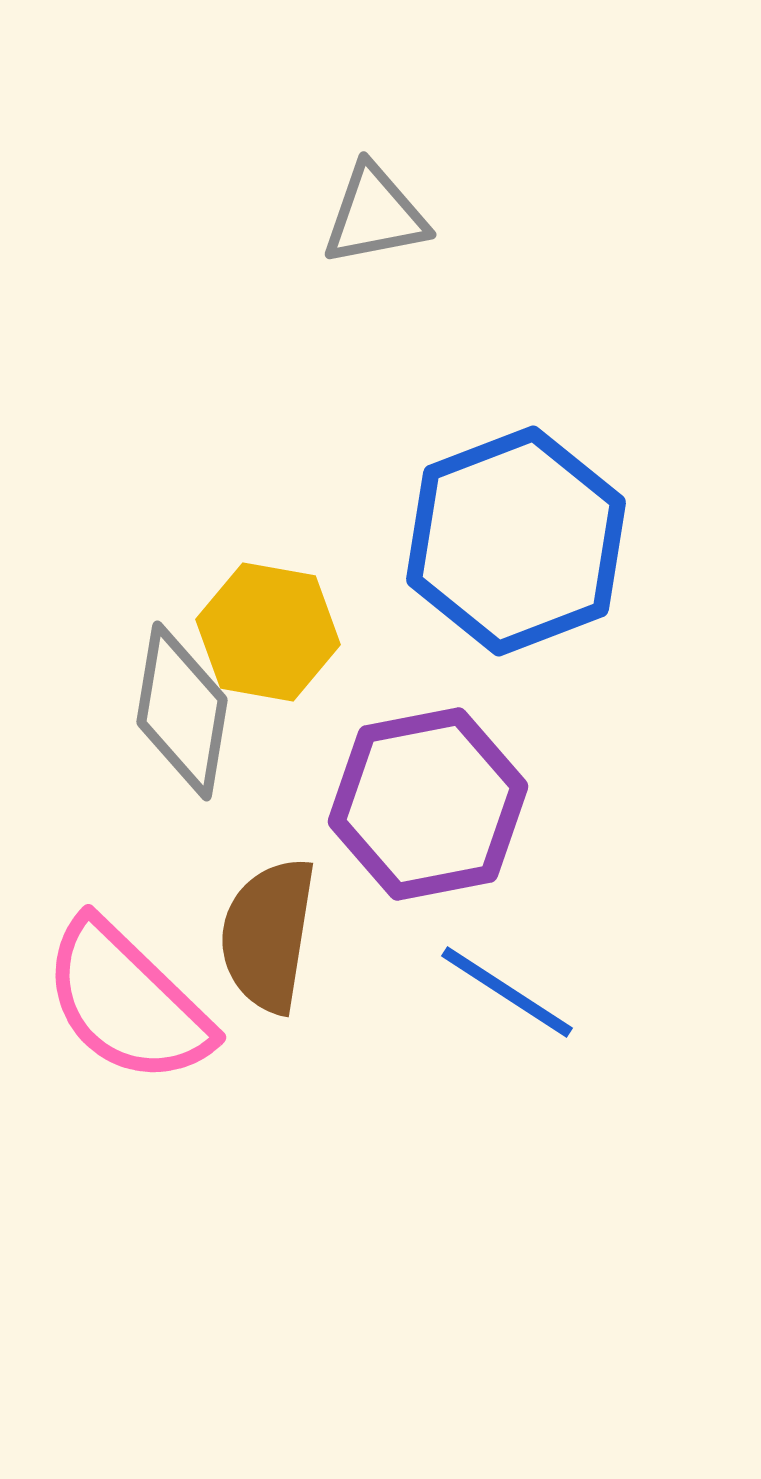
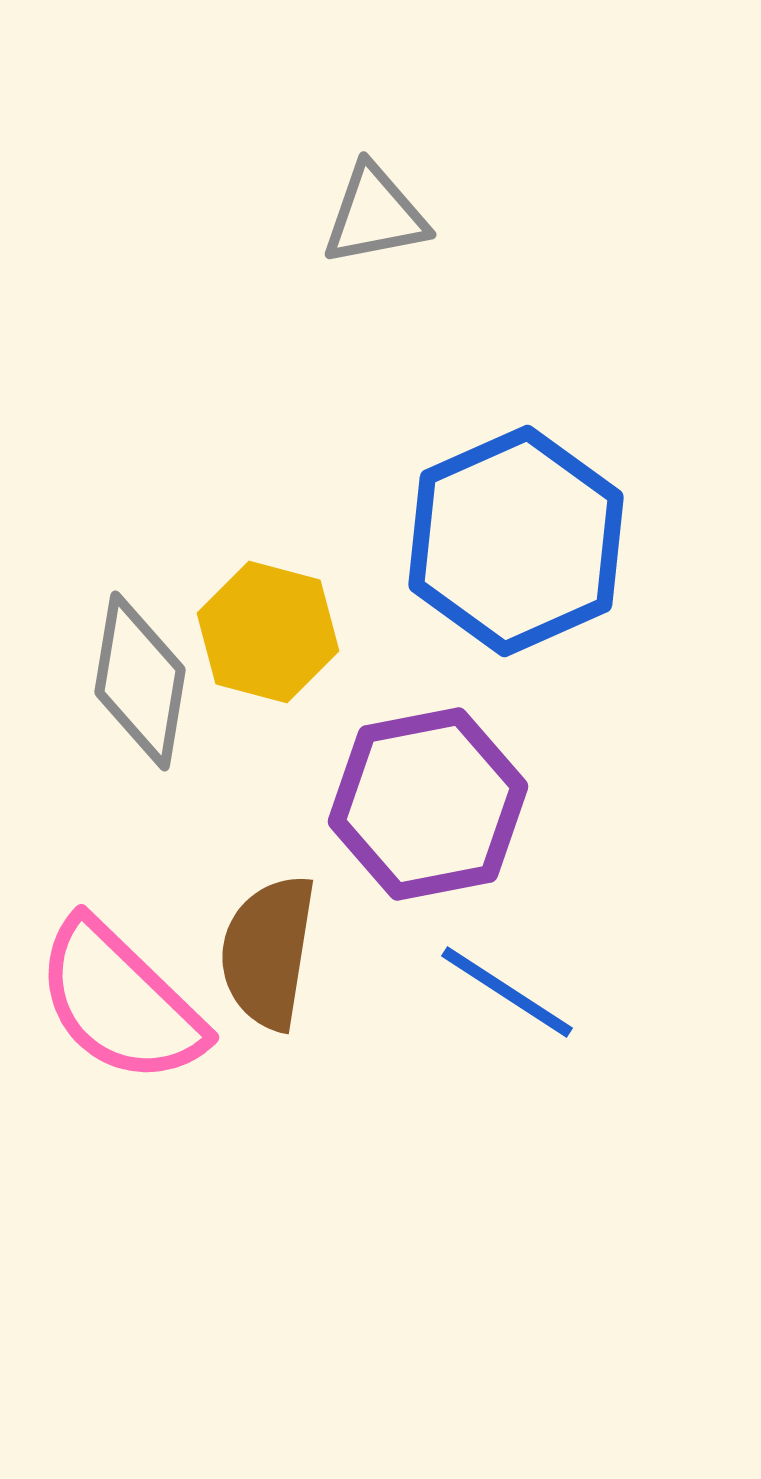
blue hexagon: rotated 3 degrees counterclockwise
yellow hexagon: rotated 5 degrees clockwise
gray diamond: moved 42 px left, 30 px up
brown semicircle: moved 17 px down
pink semicircle: moved 7 px left
